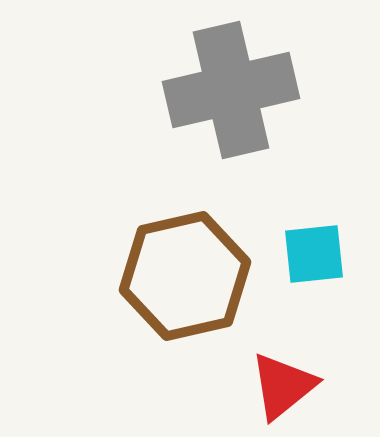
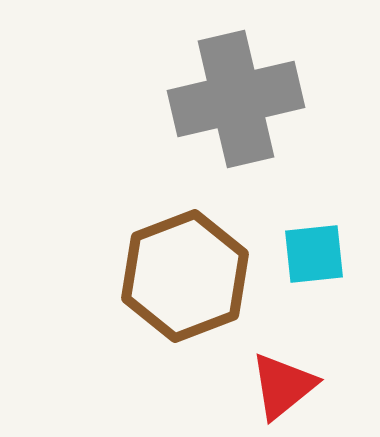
gray cross: moved 5 px right, 9 px down
brown hexagon: rotated 8 degrees counterclockwise
